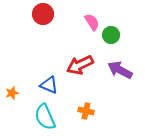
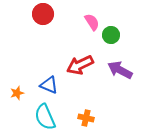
orange star: moved 5 px right
orange cross: moved 7 px down
